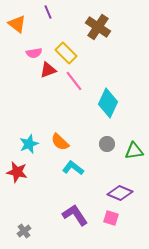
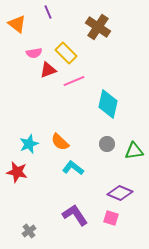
pink line: rotated 75 degrees counterclockwise
cyan diamond: moved 1 px down; rotated 12 degrees counterclockwise
gray cross: moved 5 px right
